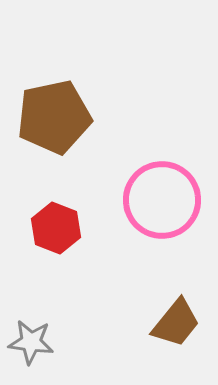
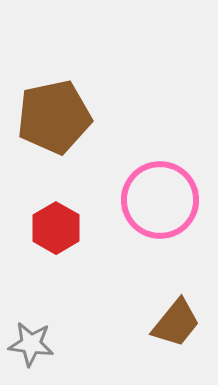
pink circle: moved 2 px left
red hexagon: rotated 9 degrees clockwise
gray star: moved 2 px down
